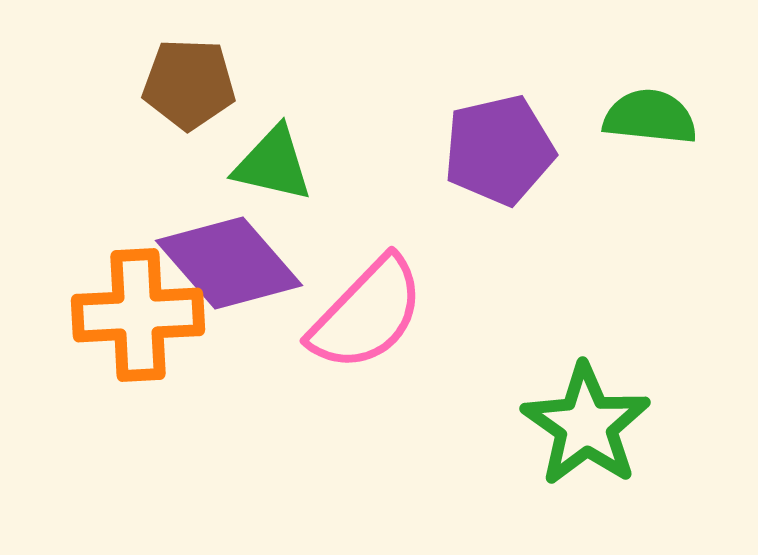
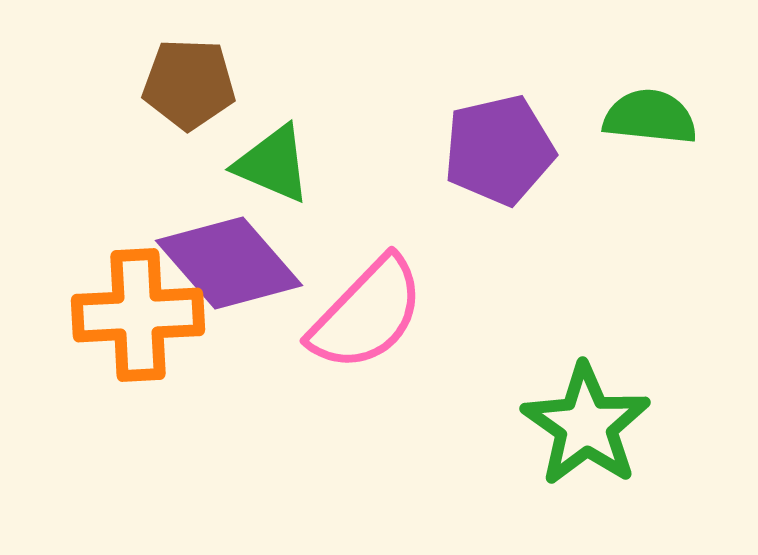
green triangle: rotated 10 degrees clockwise
